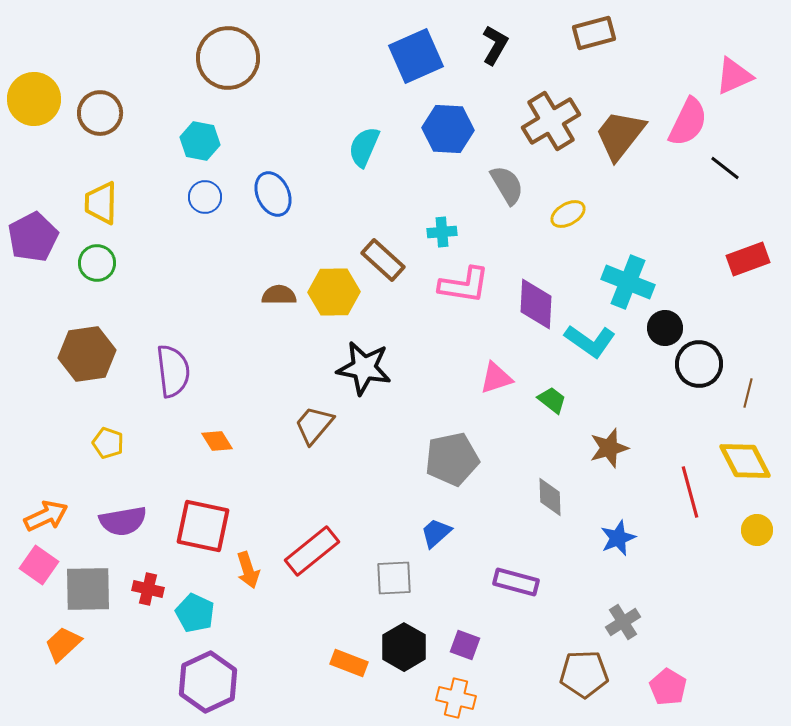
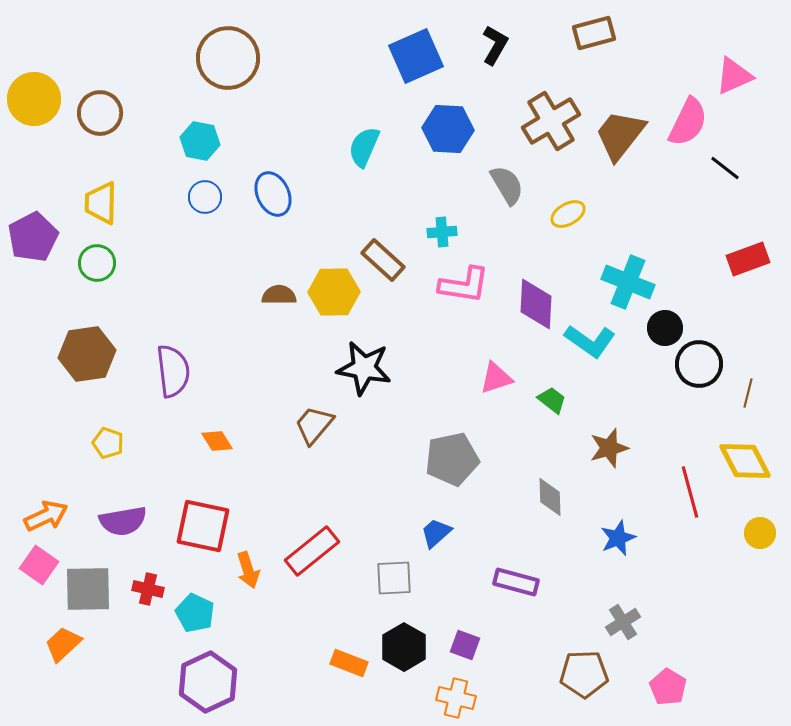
yellow circle at (757, 530): moved 3 px right, 3 px down
